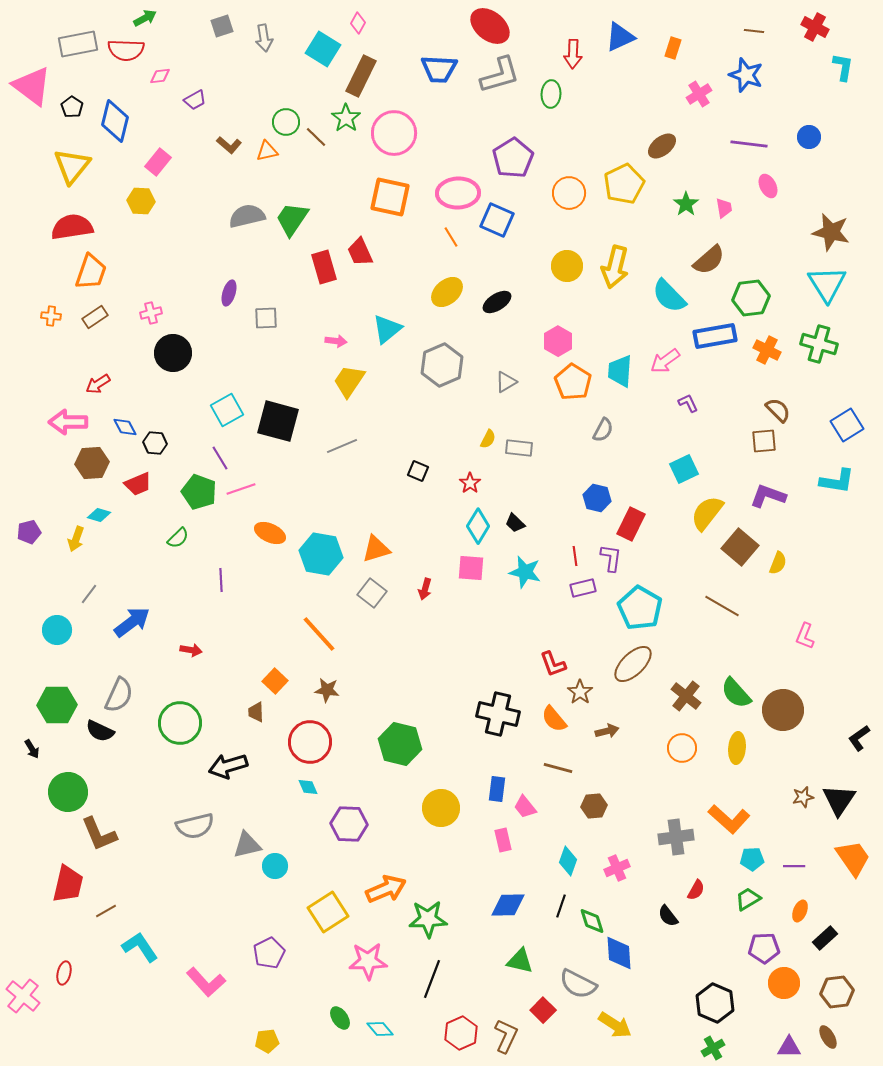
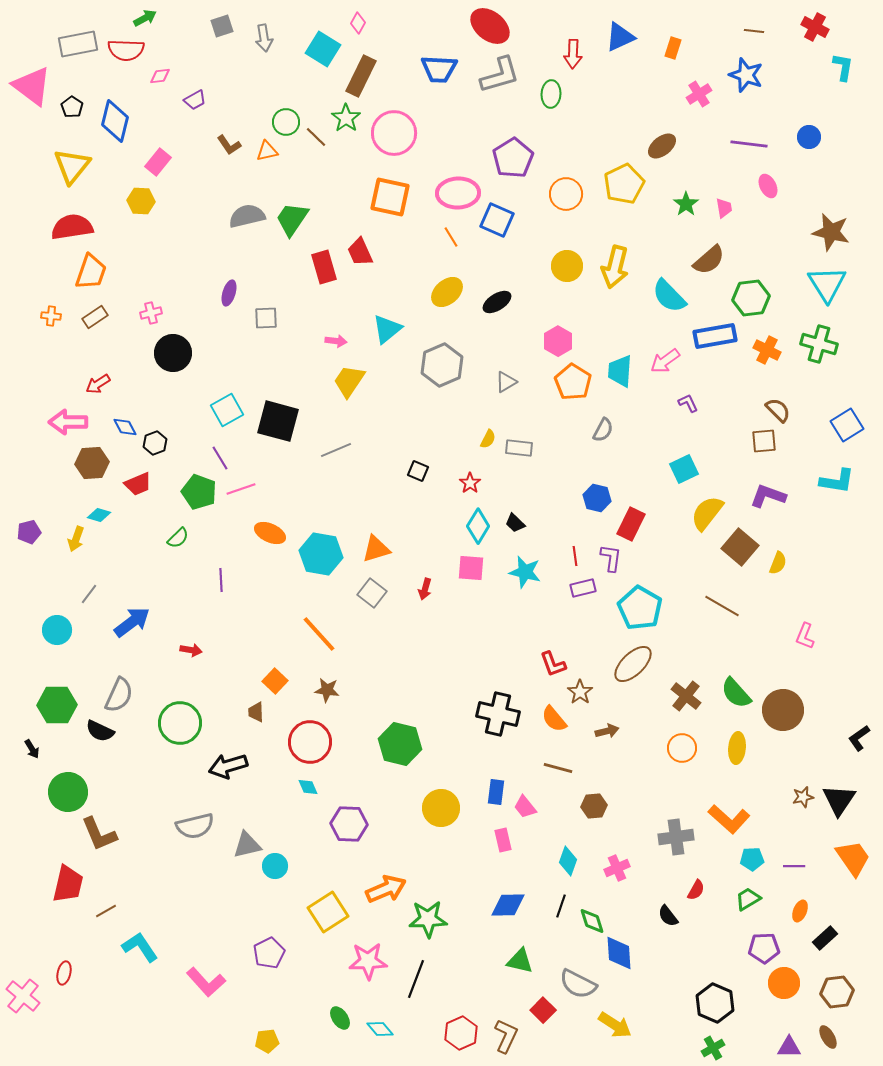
brown L-shape at (229, 145): rotated 15 degrees clockwise
orange circle at (569, 193): moved 3 px left, 1 px down
black hexagon at (155, 443): rotated 25 degrees counterclockwise
gray line at (342, 446): moved 6 px left, 4 px down
blue rectangle at (497, 789): moved 1 px left, 3 px down
black line at (432, 979): moved 16 px left
